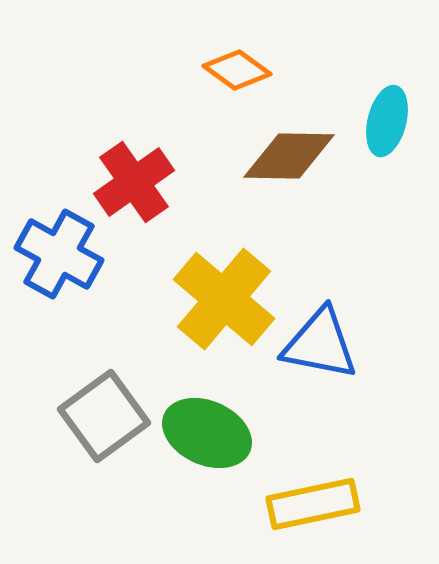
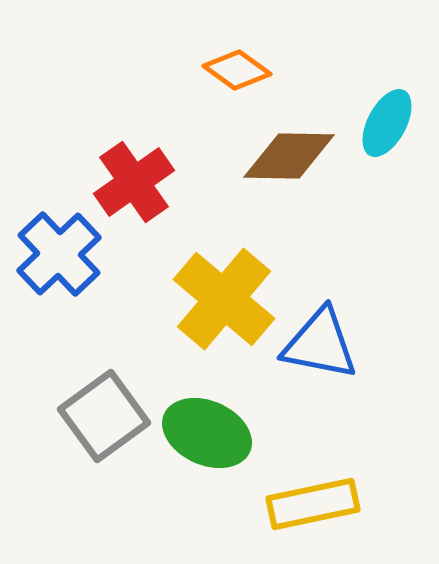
cyan ellipse: moved 2 px down; rotated 14 degrees clockwise
blue cross: rotated 18 degrees clockwise
